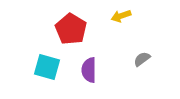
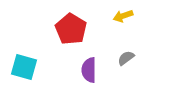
yellow arrow: moved 2 px right
gray semicircle: moved 16 px left, 1 px up
cyan square: moved 23 px left
